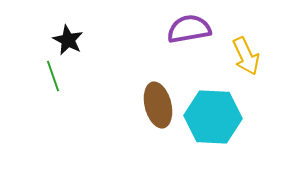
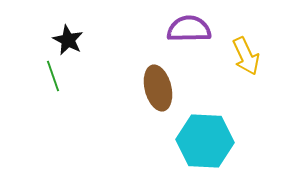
purple semicircle: rotated 9 degrees clockwise
brown ellipse: moved 17 px up
cyan hexagon: moved 8 px left, 24 px down
